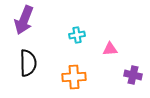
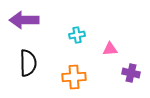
purple arrow: rotated 68 degrees clockwise
purple cross: moved 2 px left, 2 px up
